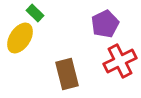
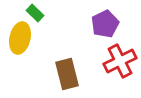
yellow ellipse: rotated 20 degrees counterclockwise
